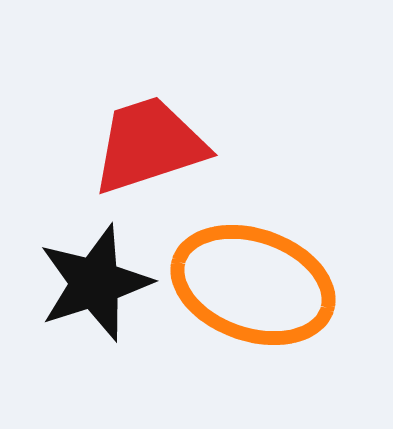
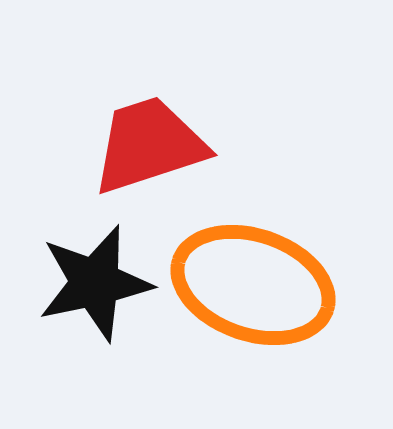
black star: rotated 6 degrees clockwise
